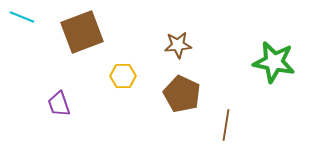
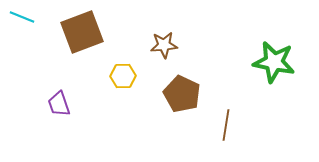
brown star: moved 14 px left
